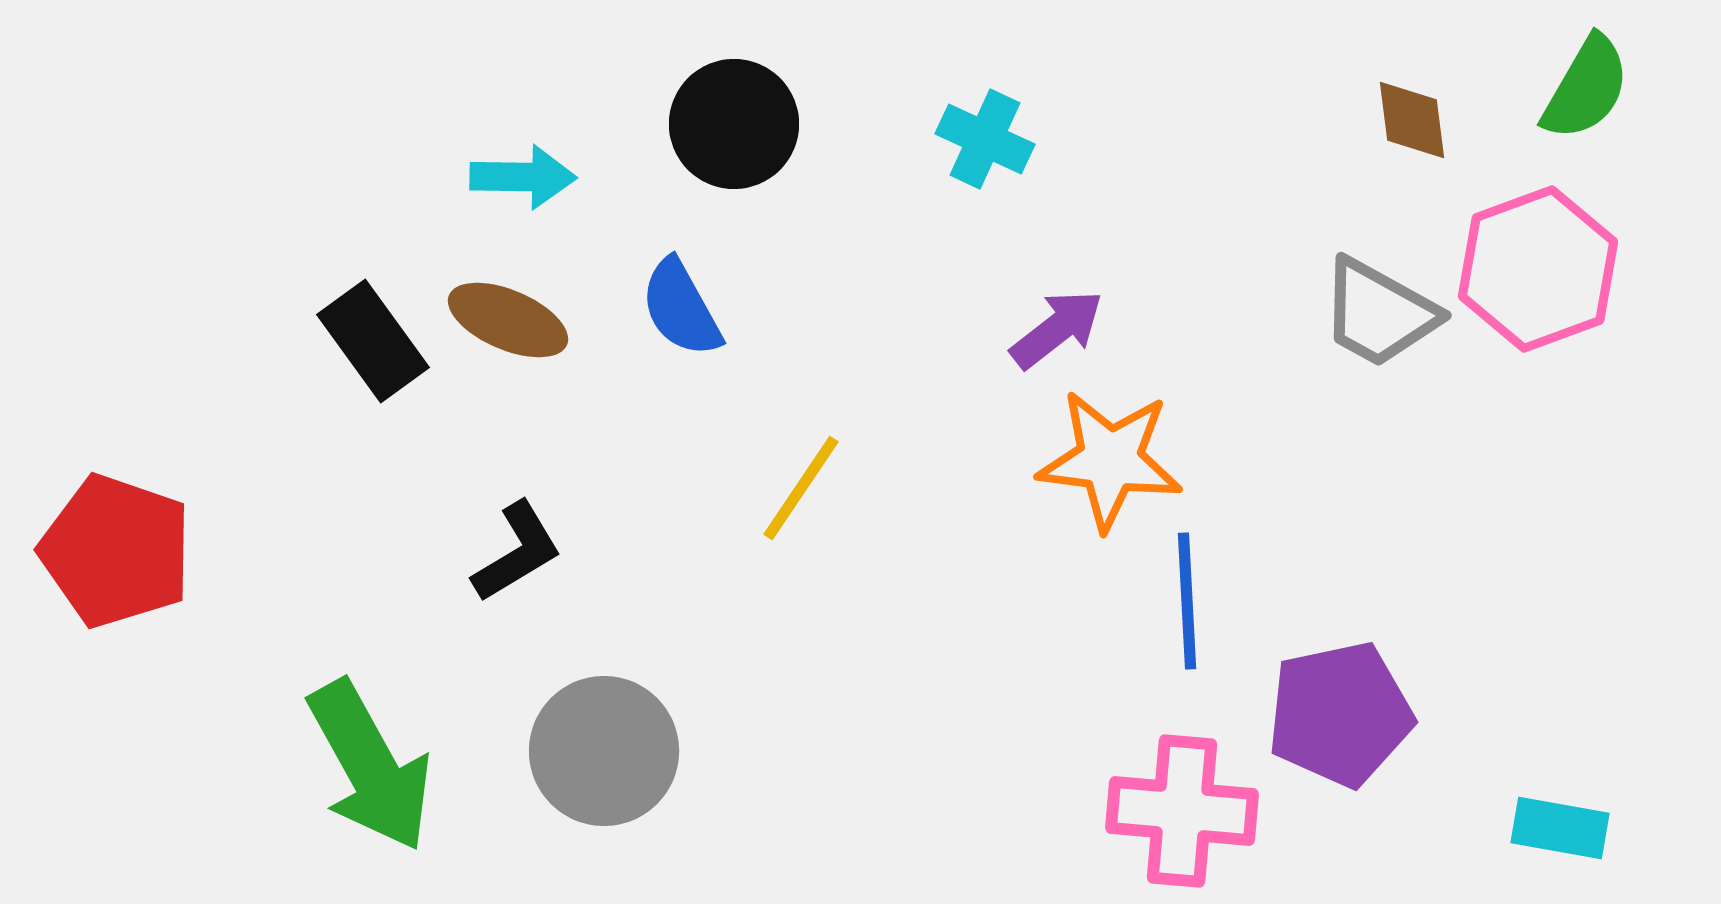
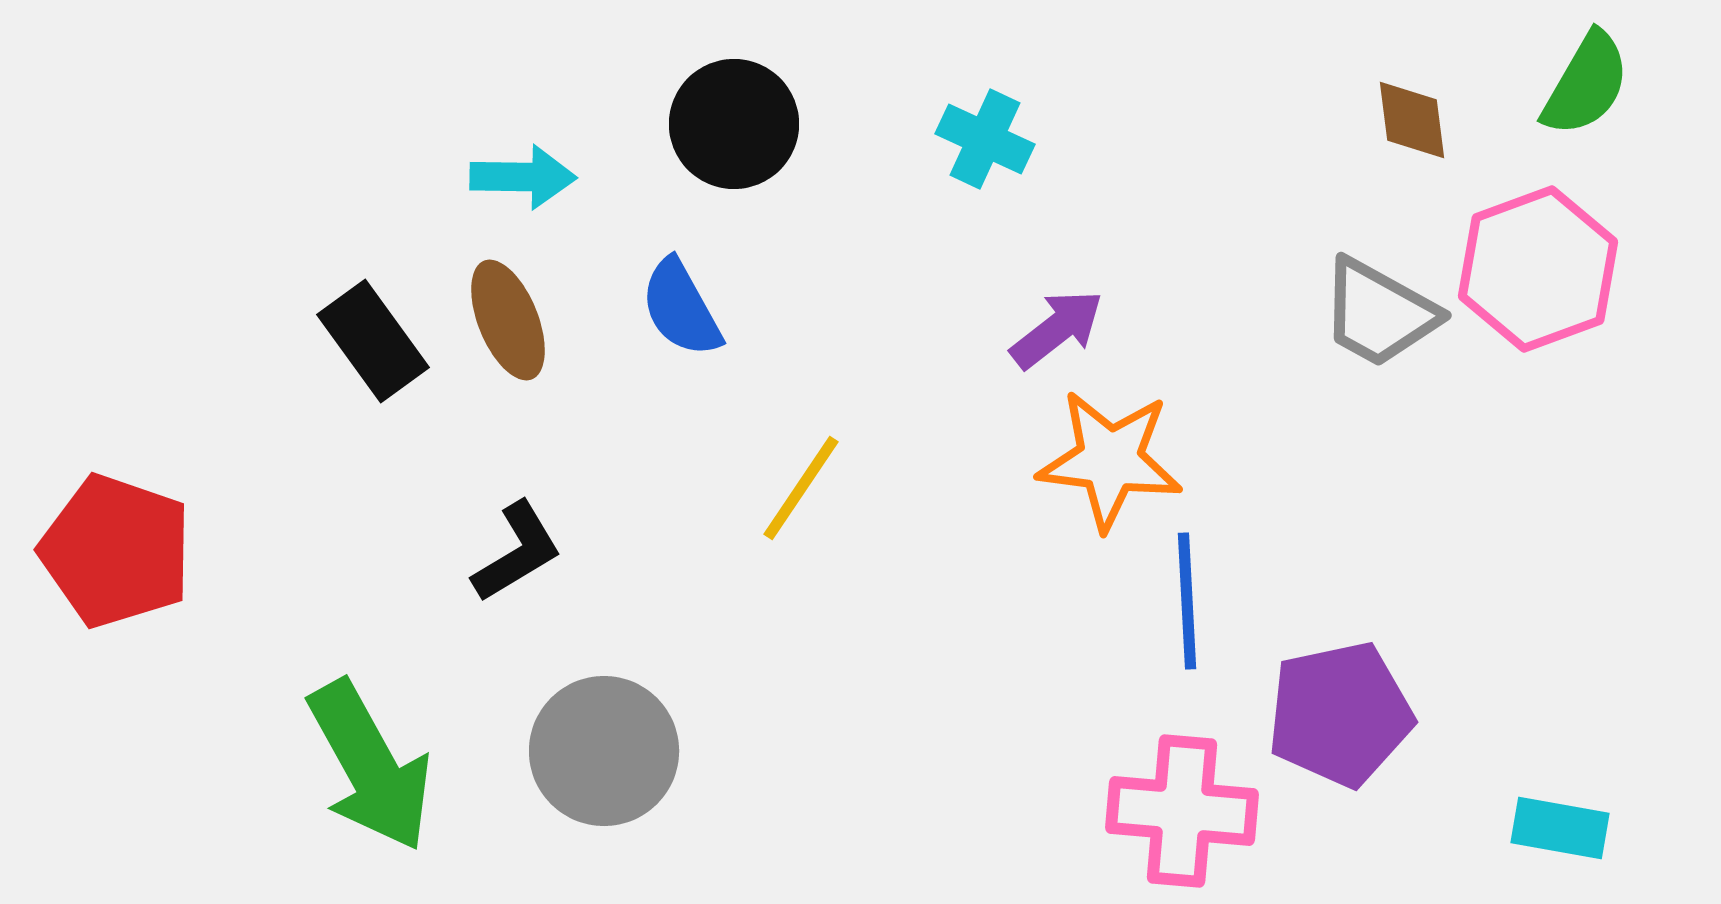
green semicircle: moved 4 px up
brown ellipse: rotated 45 degrees clockwise
